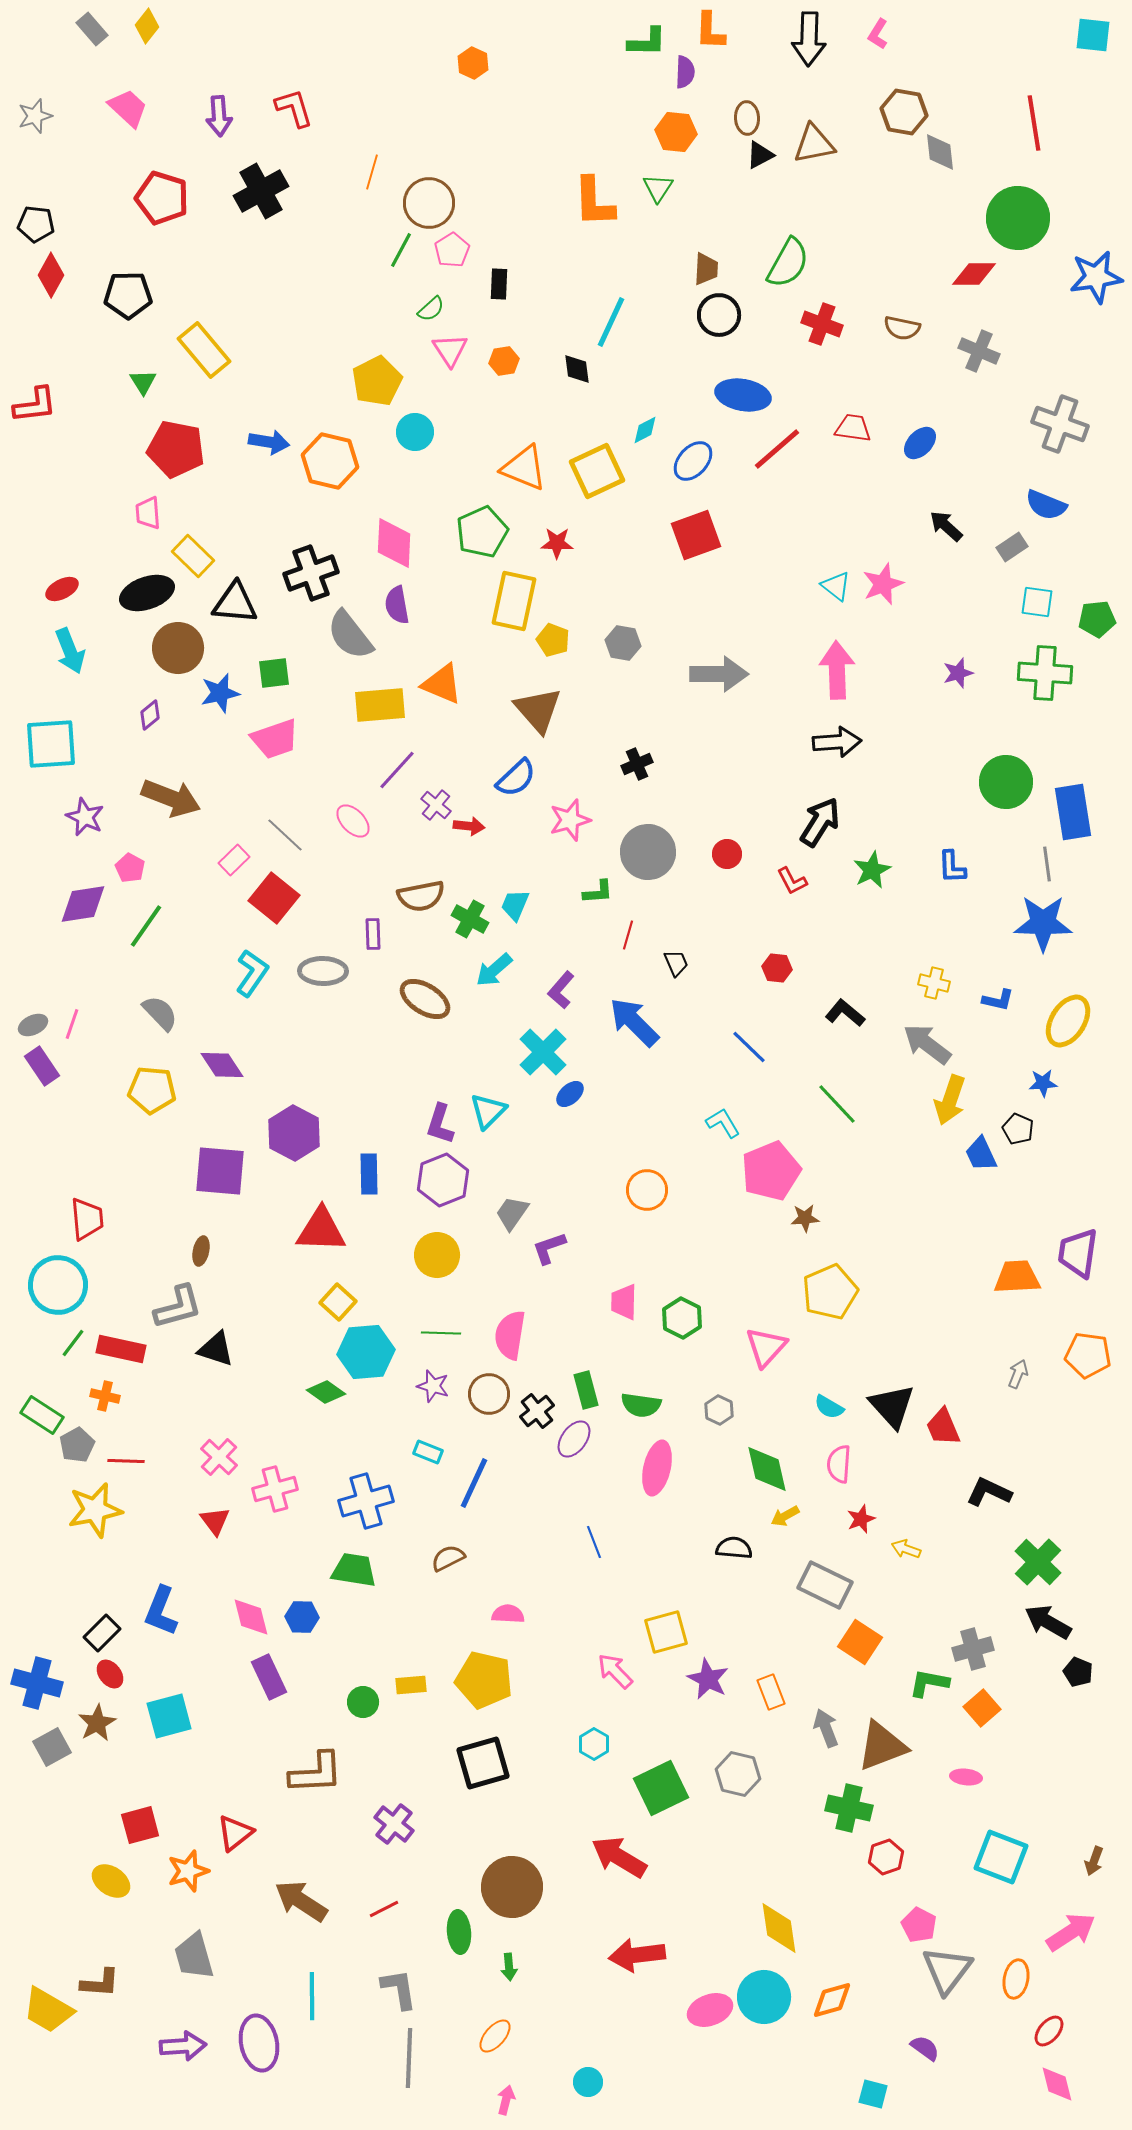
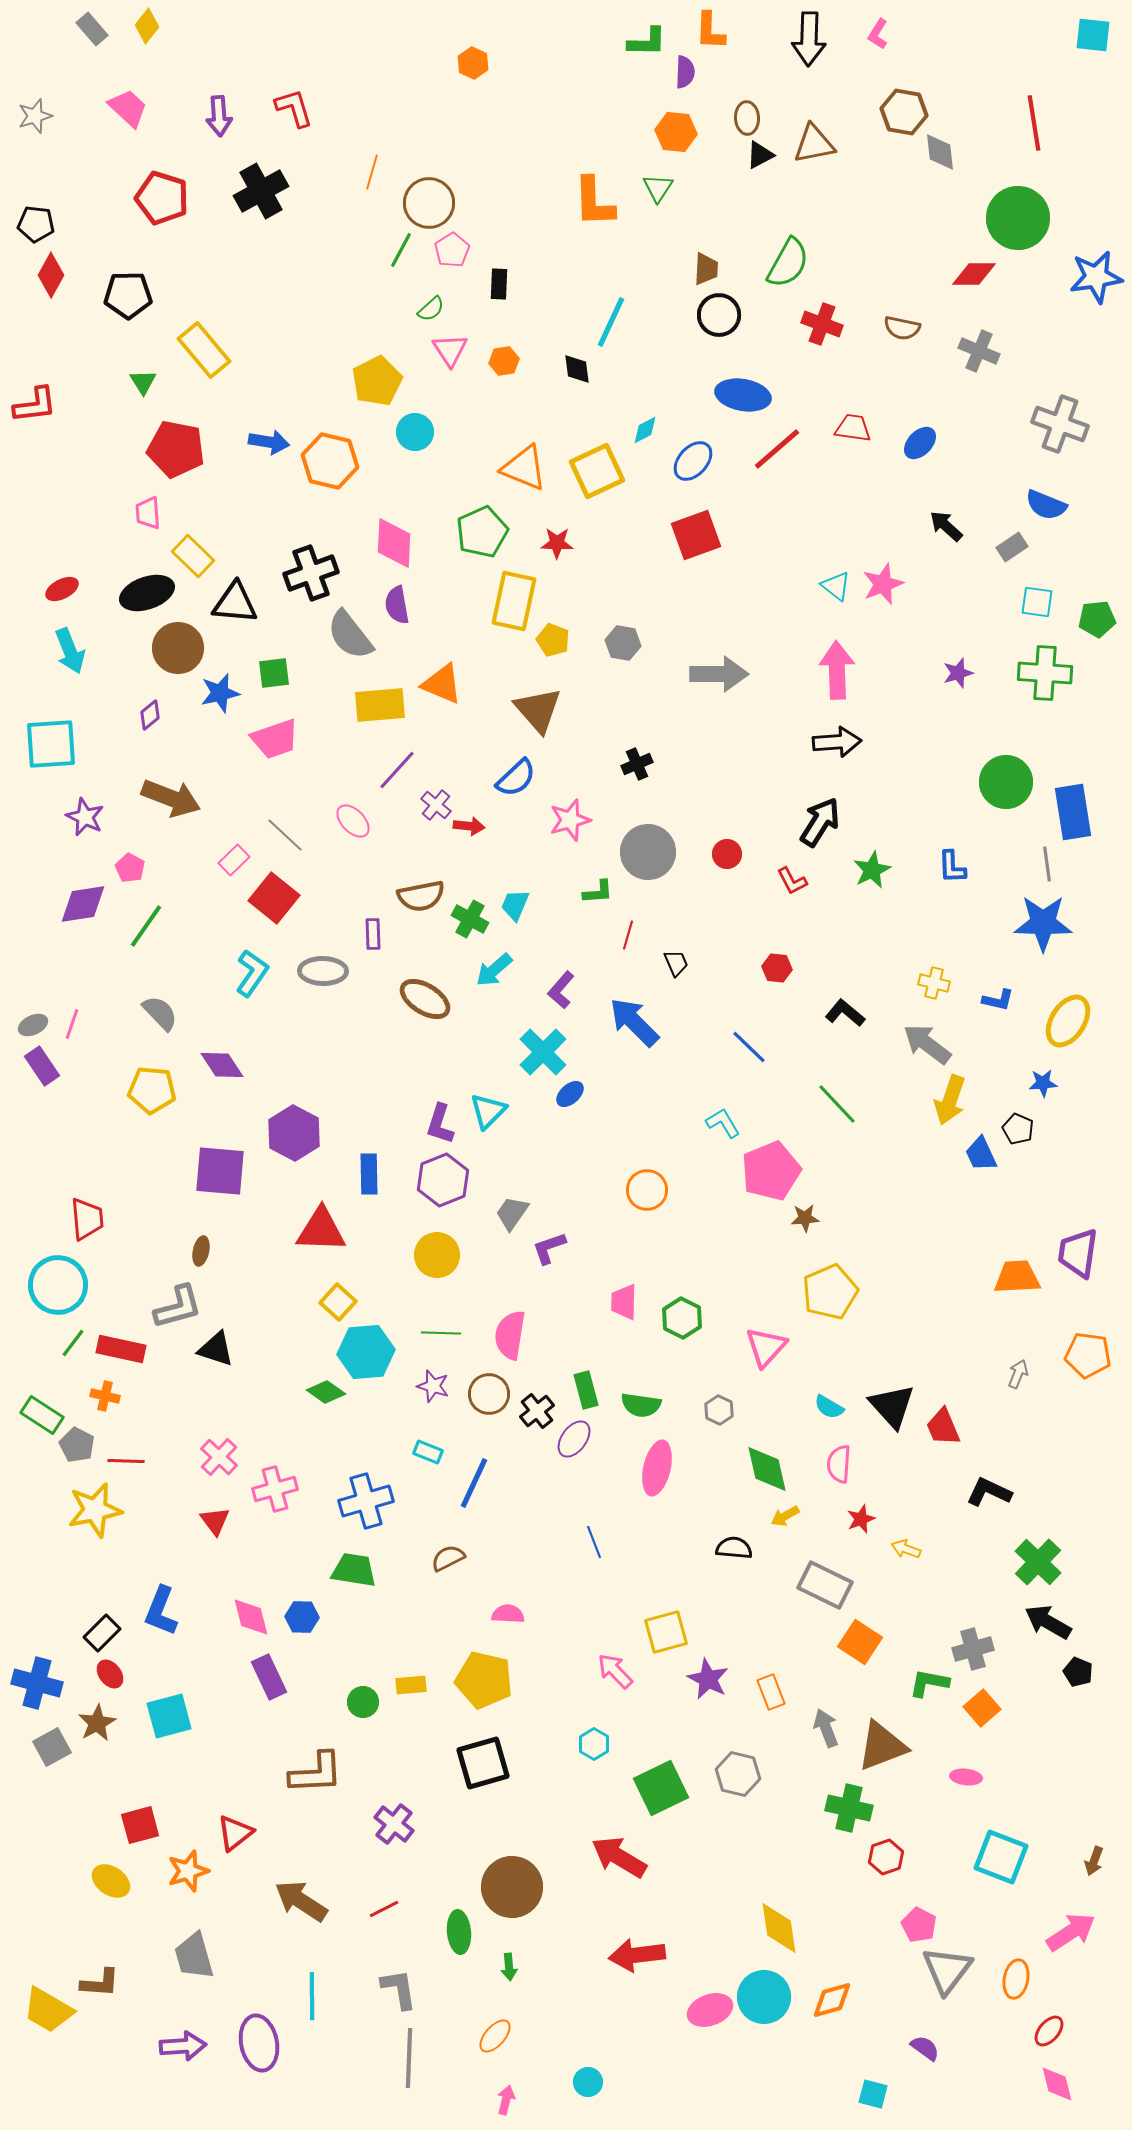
gray pentagon at (77, 1445): rotated 16 degrees counterclockwise
